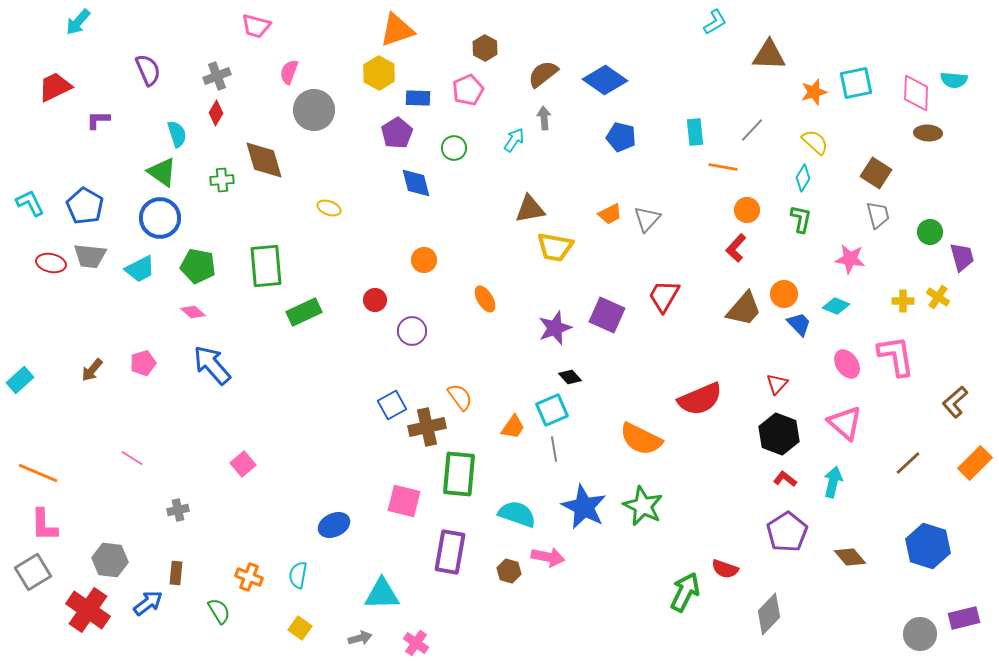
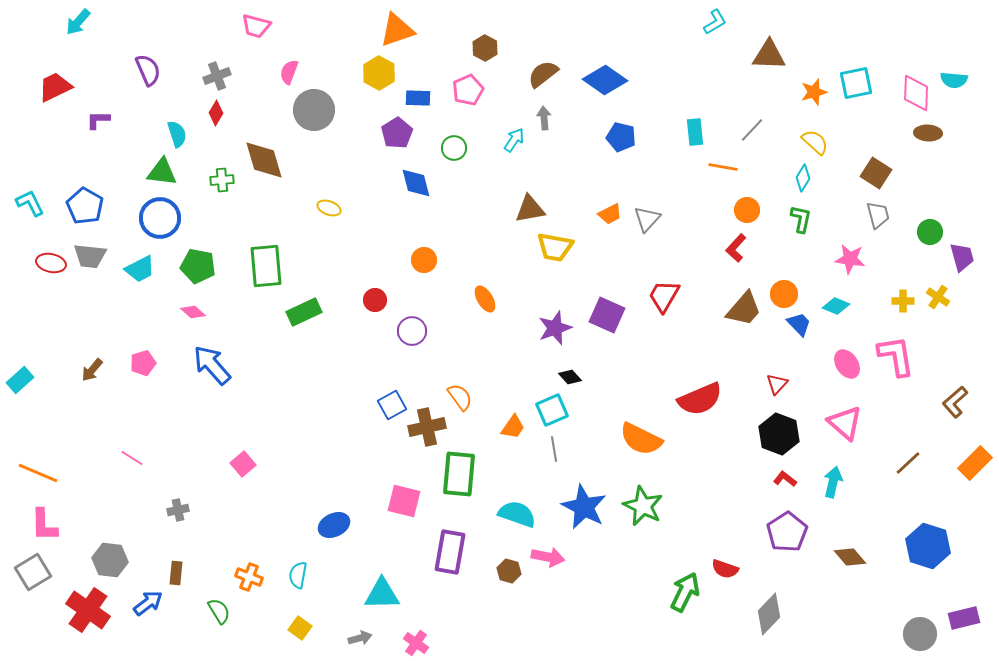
green triangle at (162, 172): rotated 28 degrees counterclockwise
